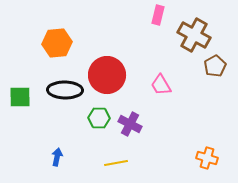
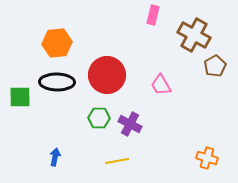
pink rectangle: moved 5 px left
black ellipse: moved 8 px left, 8 px up
blue arrow: moved 2 px left
yellow line: moved 1 px right, 2 px up
